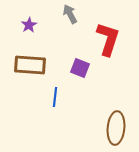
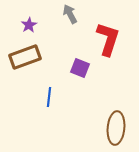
brown rectangle: moved 5 px left, 8 px up; rotated 24 degrees counterclockwise
blue line: moved 6 px left
